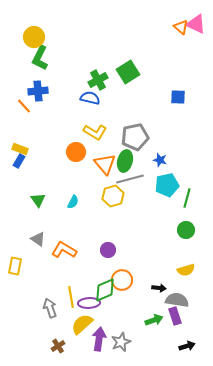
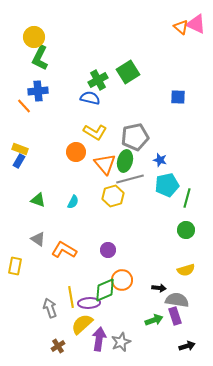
green triangle at (38, 200): rotated 35 degrees counterclockwise
